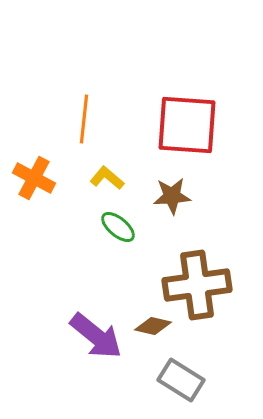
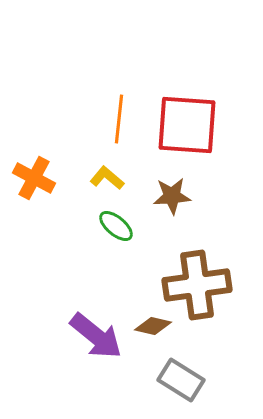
orange line: moved 35 px right
green ellipse: moved 2 px left, 1 px up
